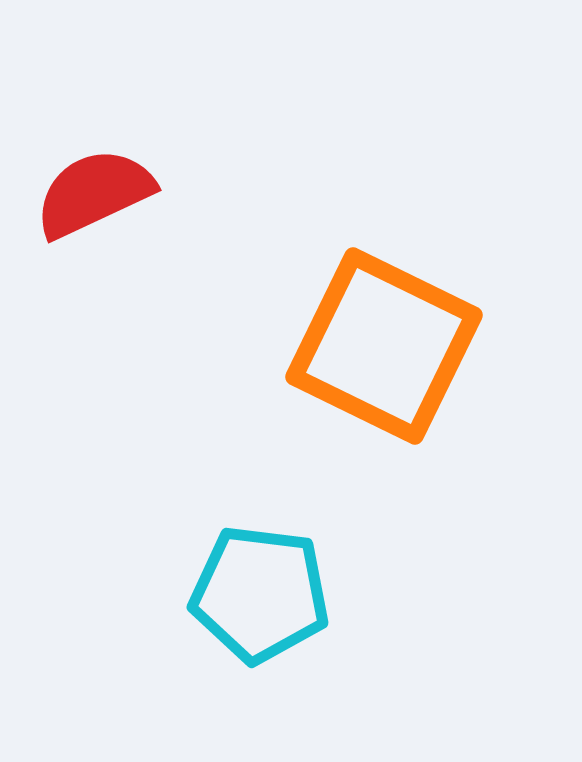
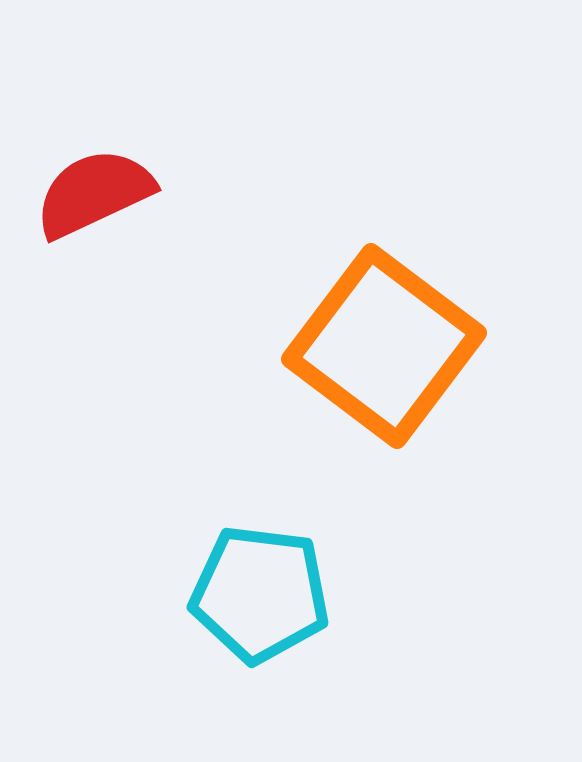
orange square: rotated 11 degrees clockwise
